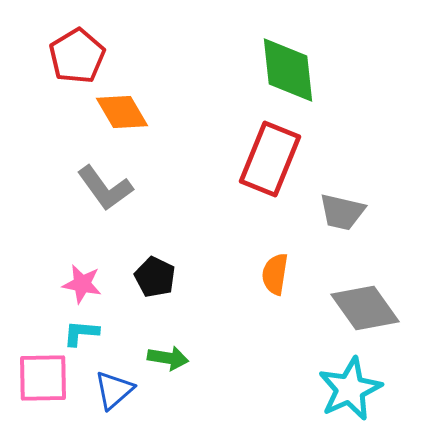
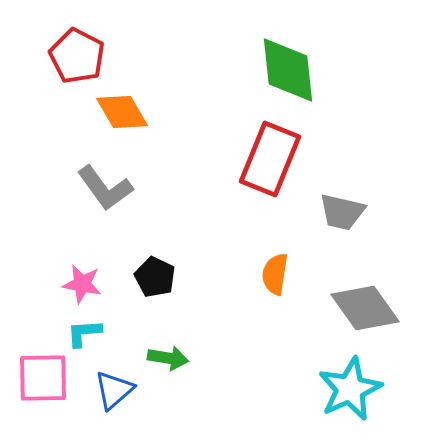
red pentagon: rotated 14 degrees counterclockwise
cyan L-shape: moved 3 px right; rotated 9 degrees counterclockwise
